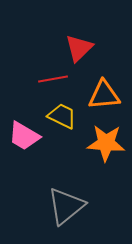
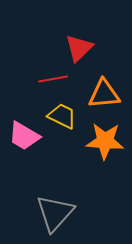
orange triangle: moved 1 px up
orange star: moved 1 px left, 2 px up
gray triangle: moved 11 px left, 7 px down; rotated 9 degrees counterclockwise
